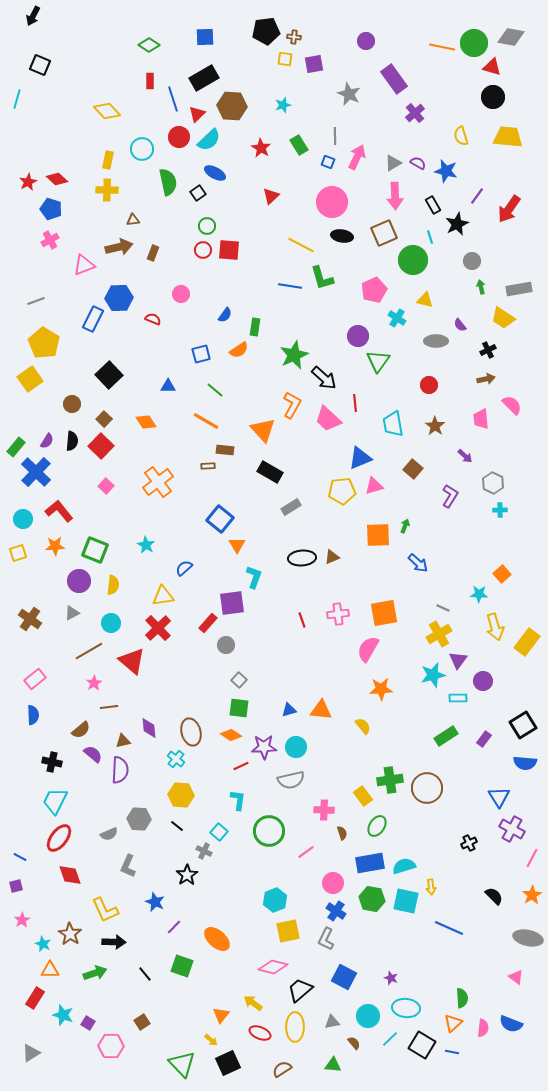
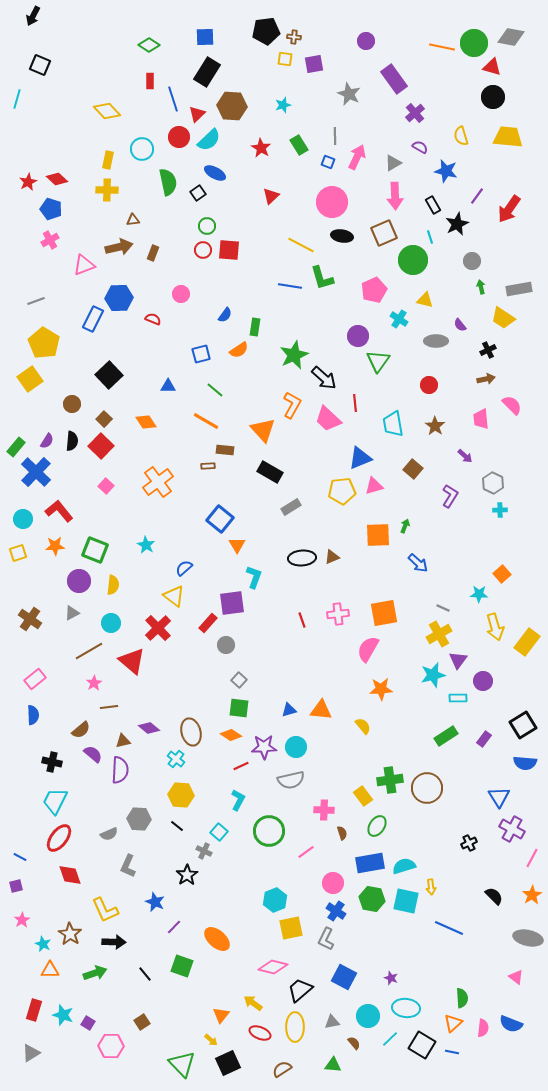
black rectangle at (204, 78): moved 3 px right, 6 px up; rotated 28 degrees counterclockwise
purple semicircle at (418, 163): moved 2 px right, 16 px up
cyan cross at (397, 318): moved 2 px right, 1 px down
yellow triangle at (163, 596): moved 11 px right; rotated 45 degrees clockwise
purple diamond at (149, 728): rotated 45 degrees counterclockwise
cyan L-shape at (238, 800): rotated 20 degrees clockwise
yellow square at (288, 931): moved 3 px right, 3 px up
red rectangle at (35, 998): moved 1 px left, 12 px down; rotated 15 degrees counterclockwise
